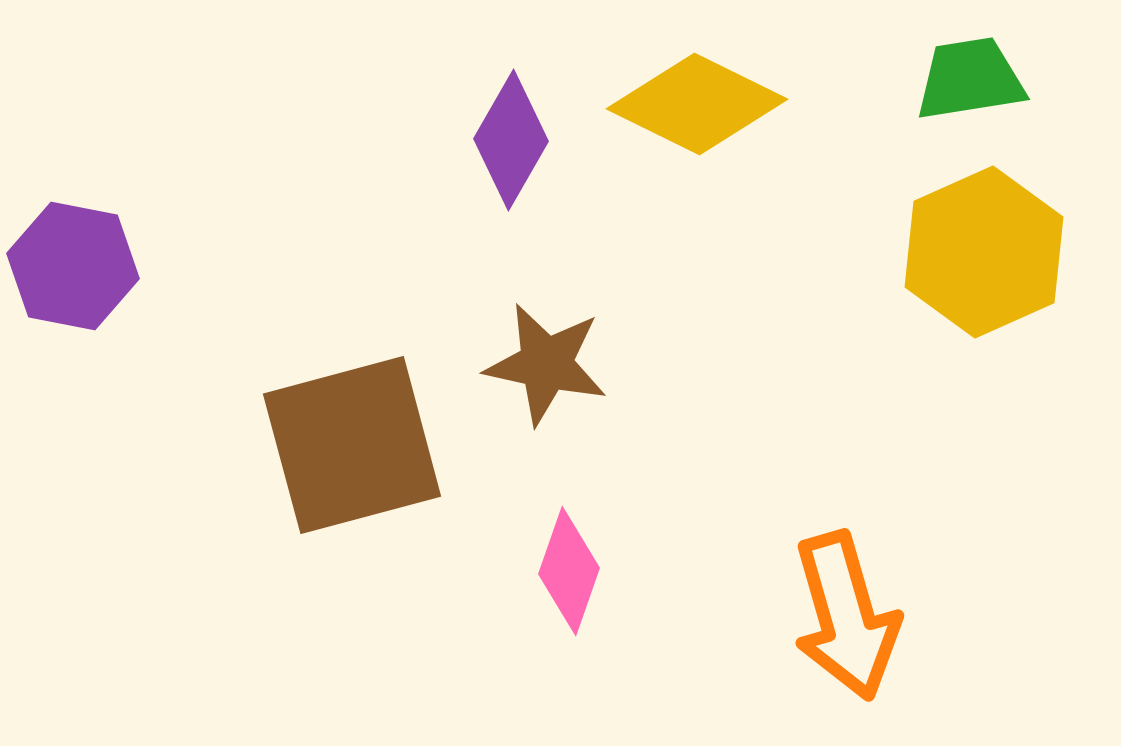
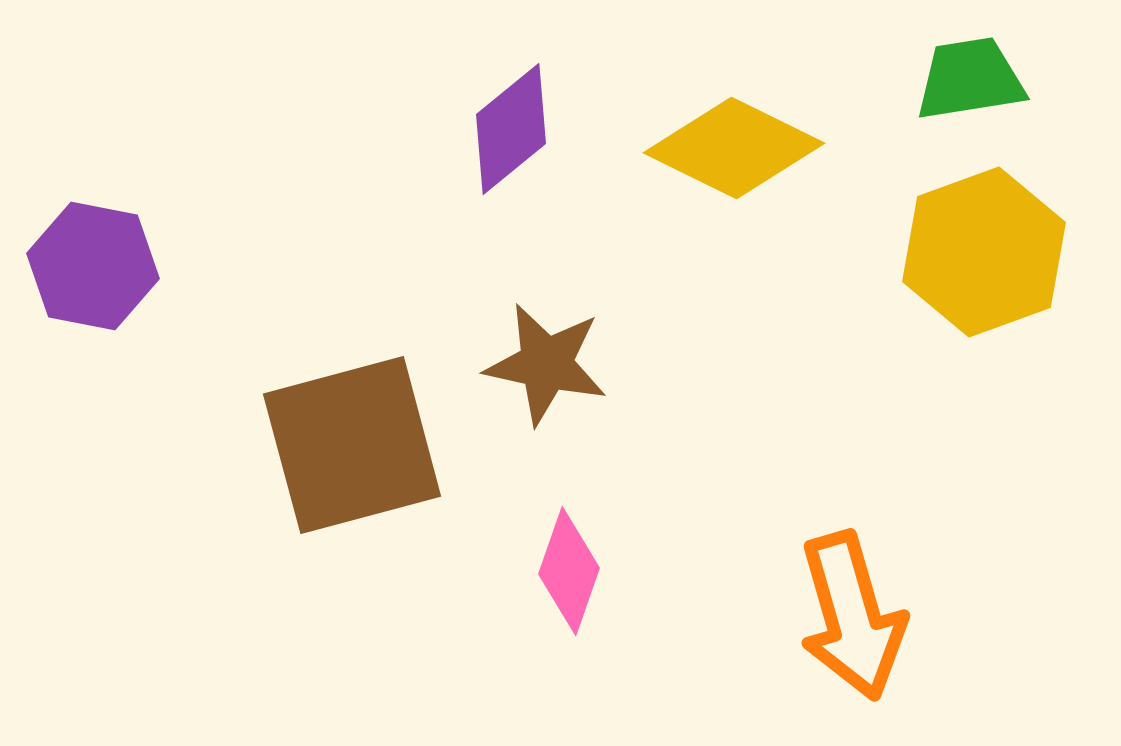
yellow diamond: moved 37 px right, 44 px down
purple diamond: moved 11 px up; rotated 21 degrees clockwise
yellow hexagon: rotated 4 degrees clockwise
purple hexagon: moved 20 px right
orange arrow: moved 6 px right
